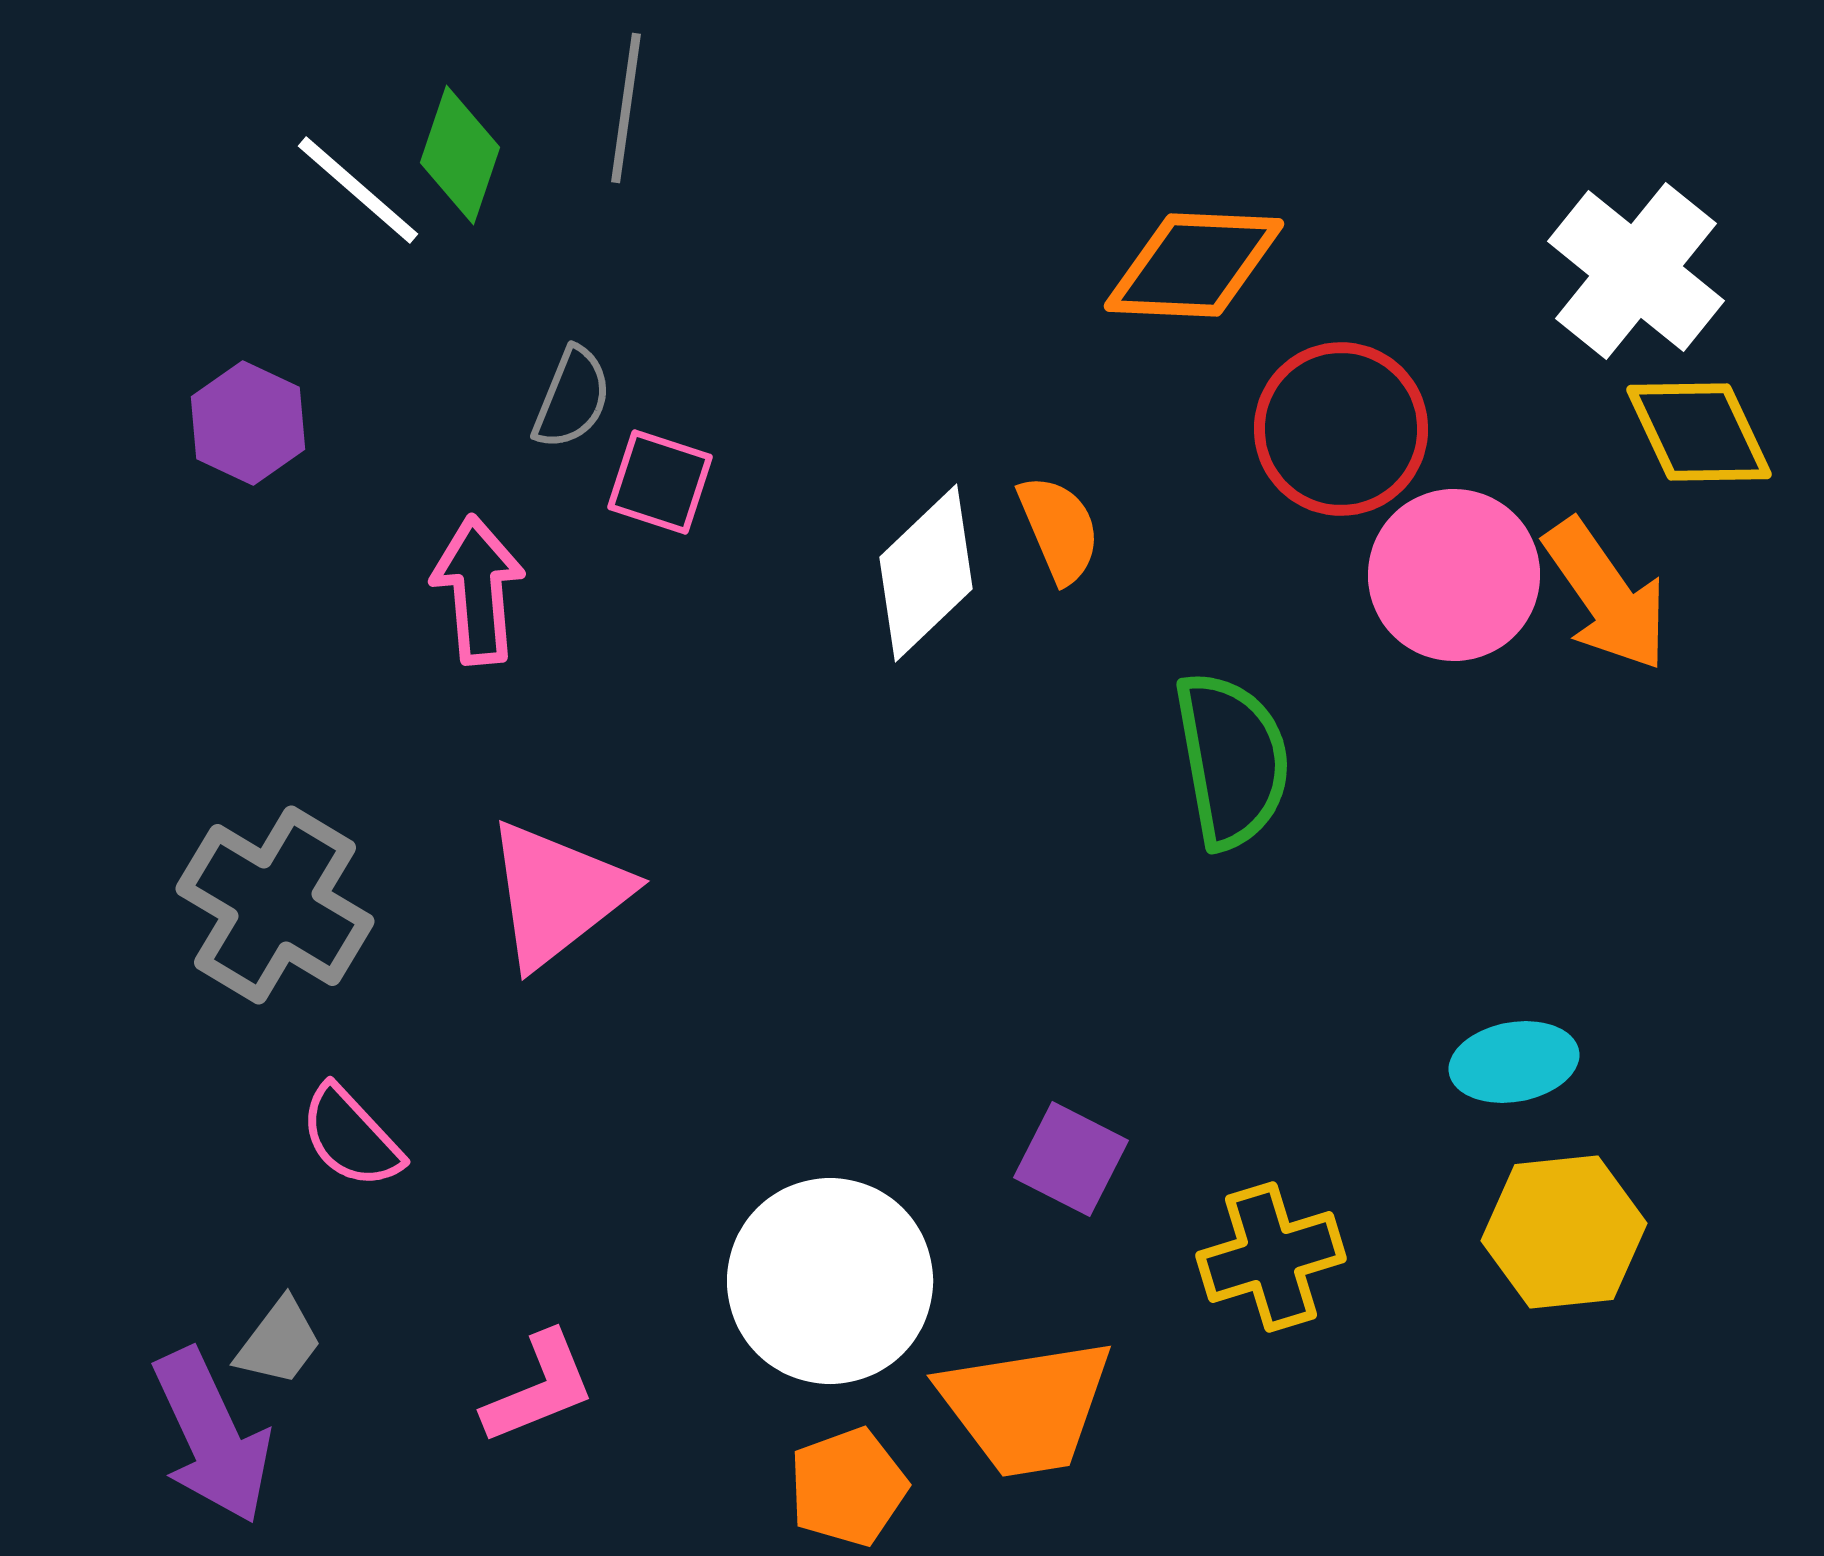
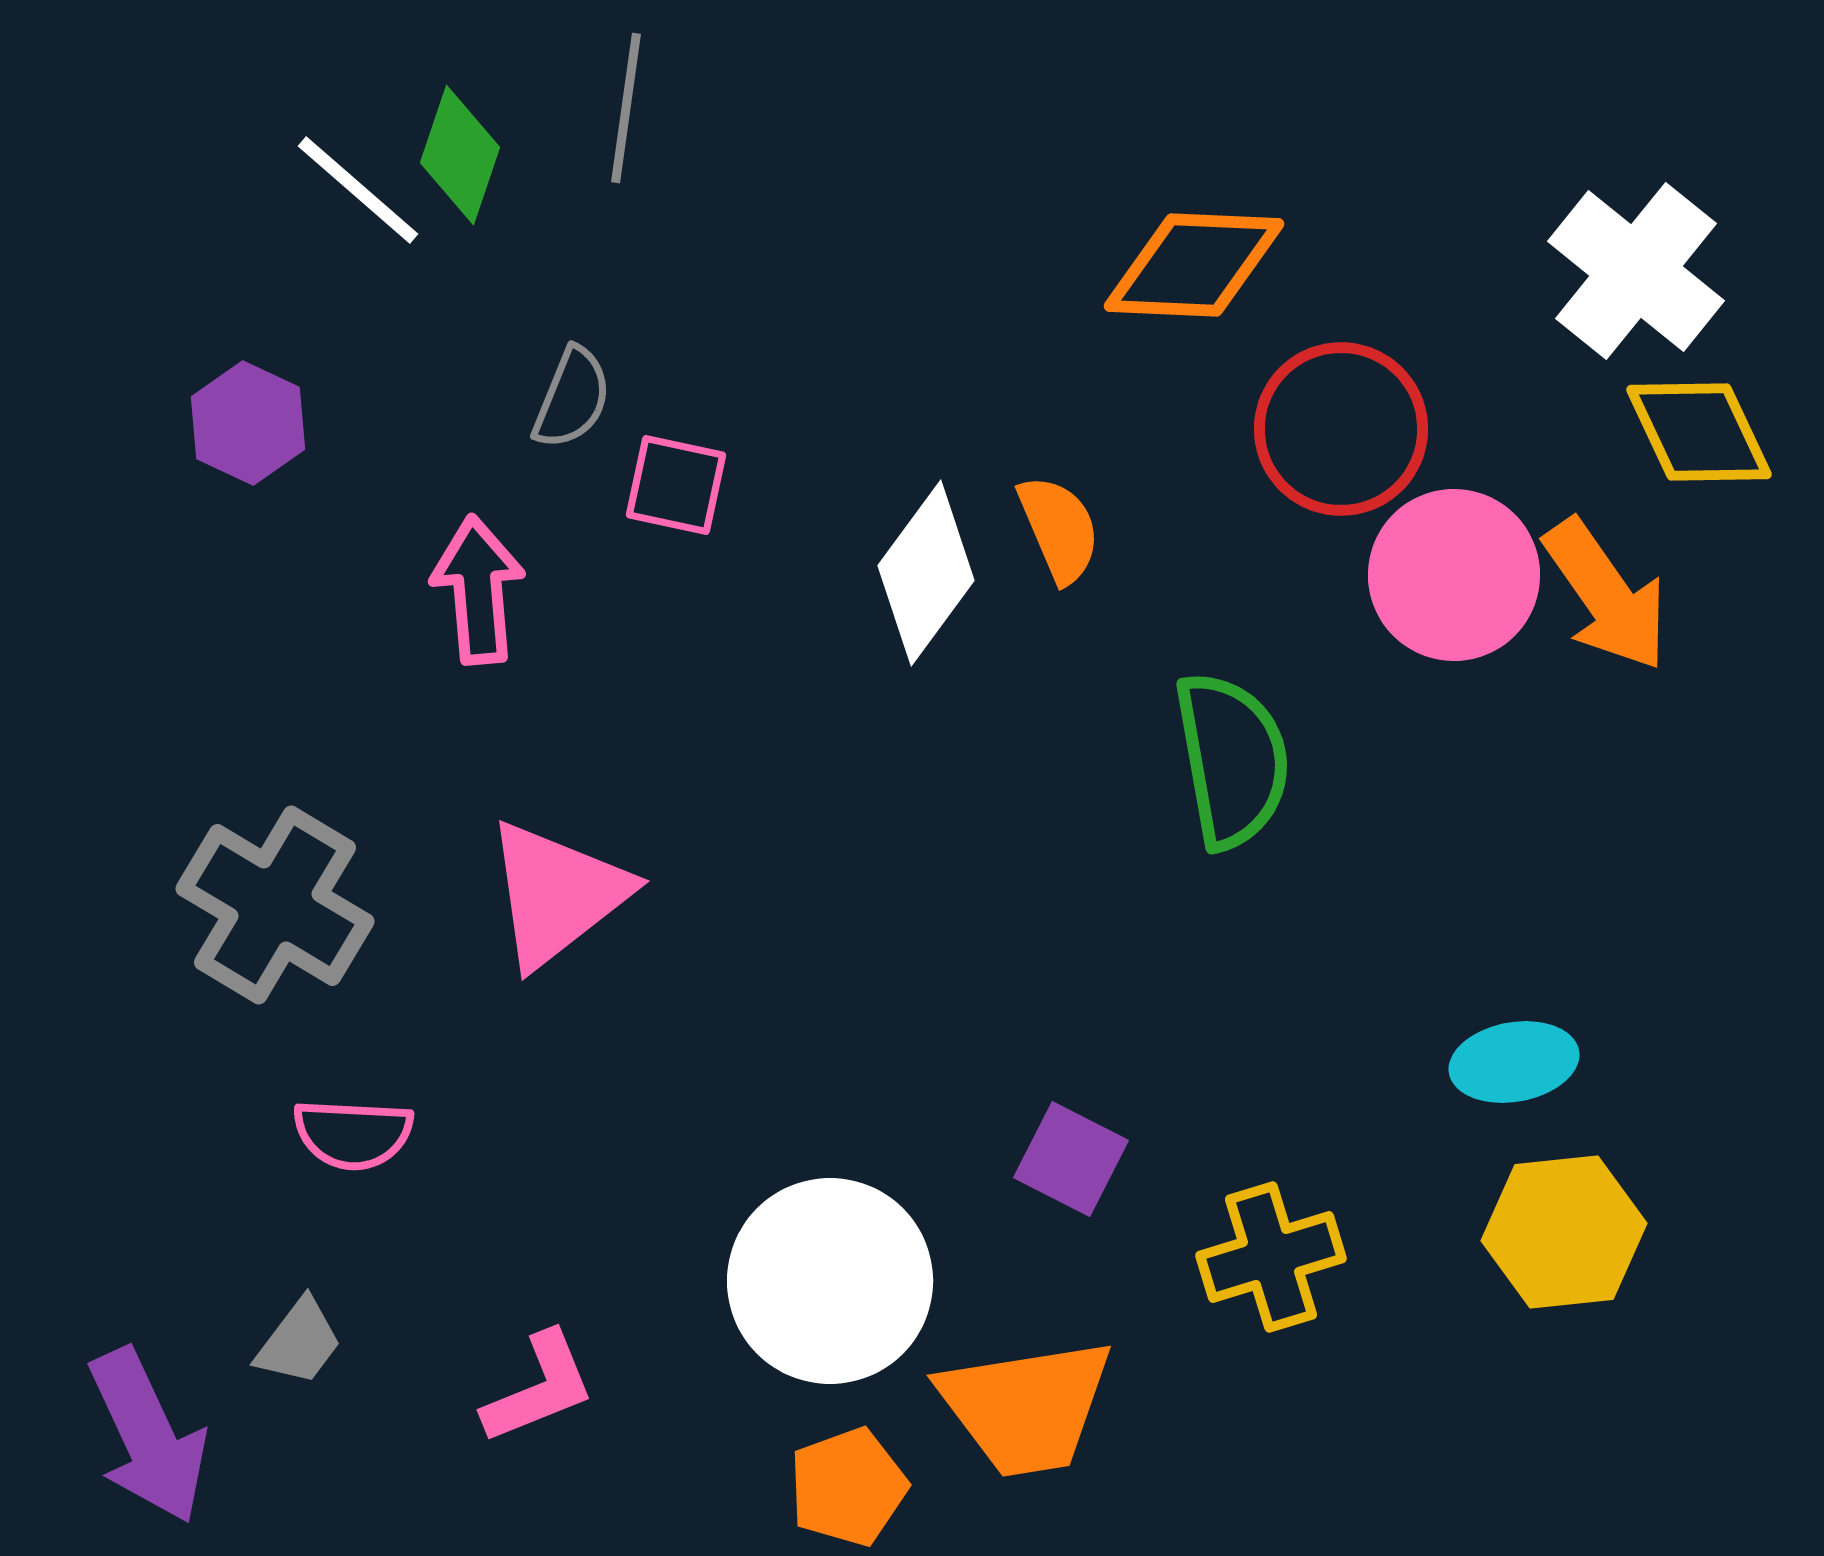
pink square: moved 16 px right, 3 px down; rotated 6 degrees counterclockwise
white diamond: rotated 10 degrees counterclockwise
pink semicircle: moved 2 px right, 3 px up; rotated 44 degrees counterclockwise
gray trapezoid: moved 20 px right
purple arrow: moved 64 px left
